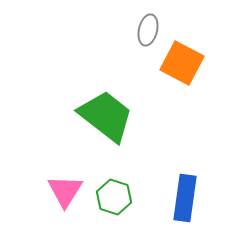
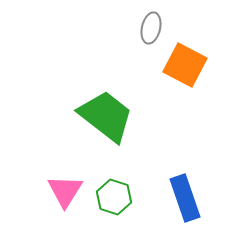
gray ellipse: moved 3 px right, 2 px up
orange square: moved 3 px right, 2 px down
blue rectangle: rotated 27 degrees counterclockwise
